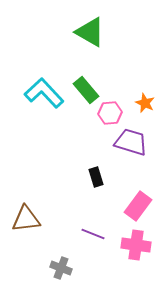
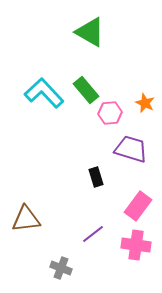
purple trapezoid: moved 7 px down
purple line: rotated 60 degrees counterclockwise
